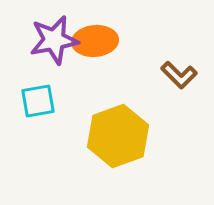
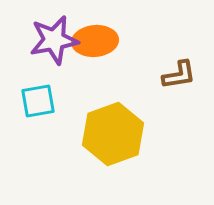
brown L-shape: rotated 54 degrees counterclockwise
yellow hexagon: moved 5 px left, 2 px up
